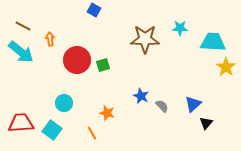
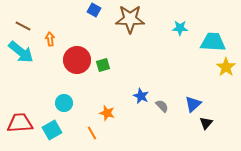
brown star: moved 15 px left, 20 px up
red trapezoid: moved 1 px left
cyan square: rotated 24 degrees clockwise
